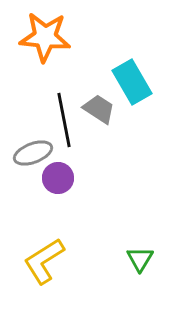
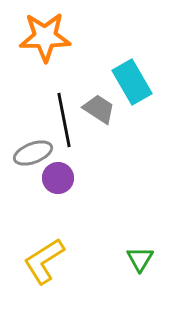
orange star: rotated 6 degrees counterclockwise
